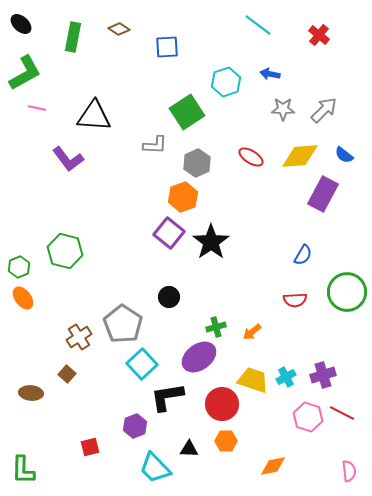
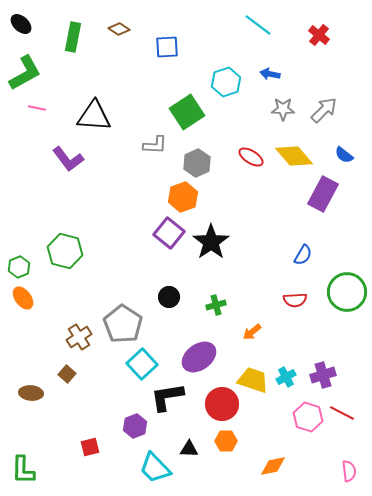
yellow diamond at (300, 156): moved 6 px left; rotated 54 degrees clockwise
green cross at (216, 327): moved 22 px up
